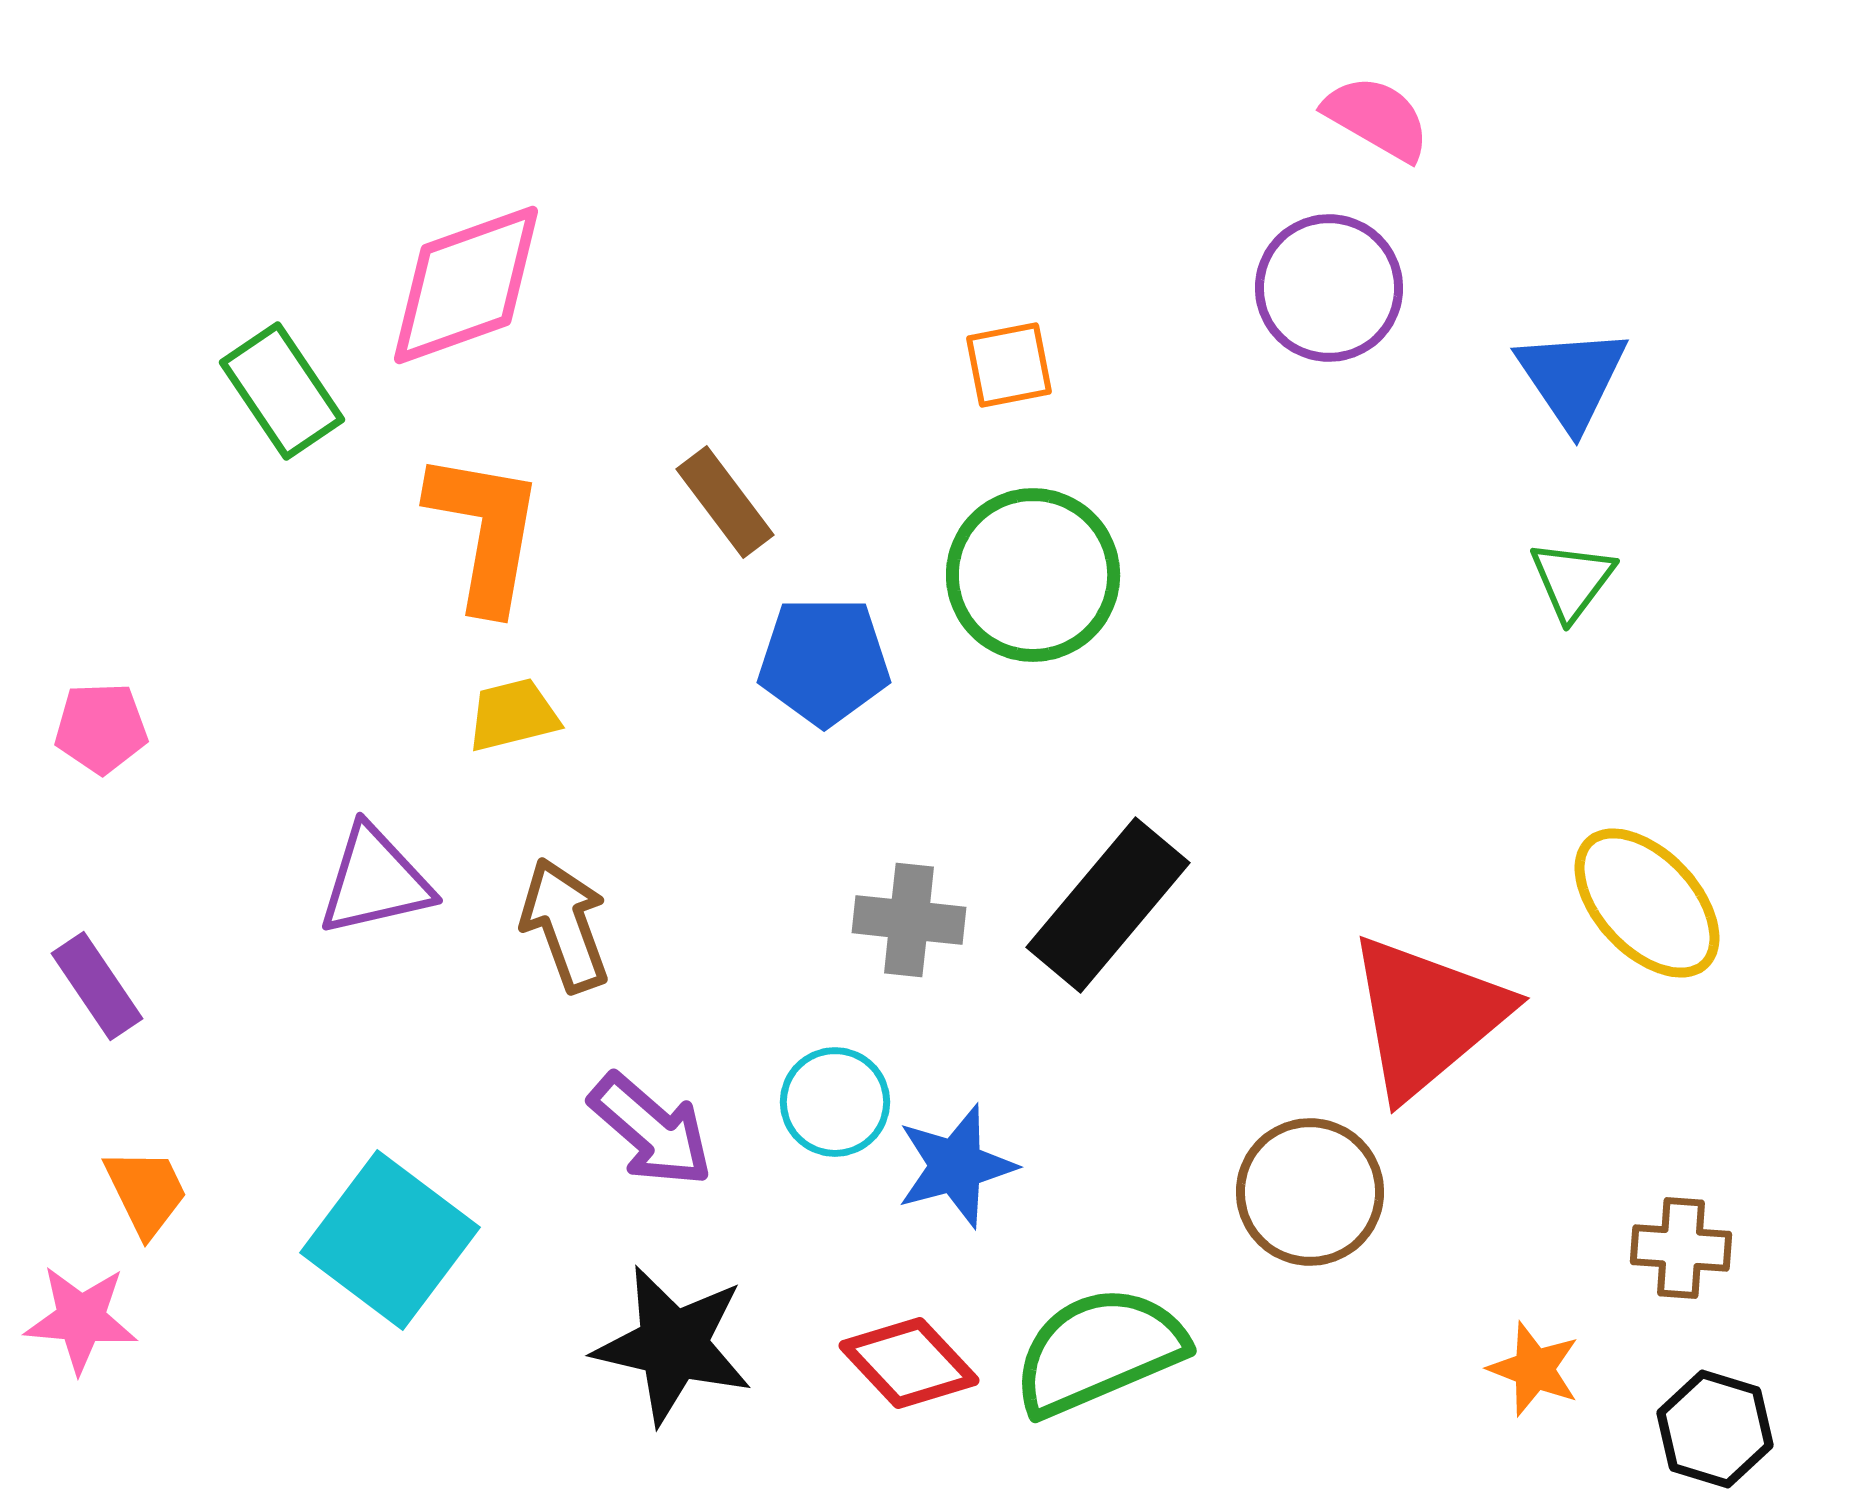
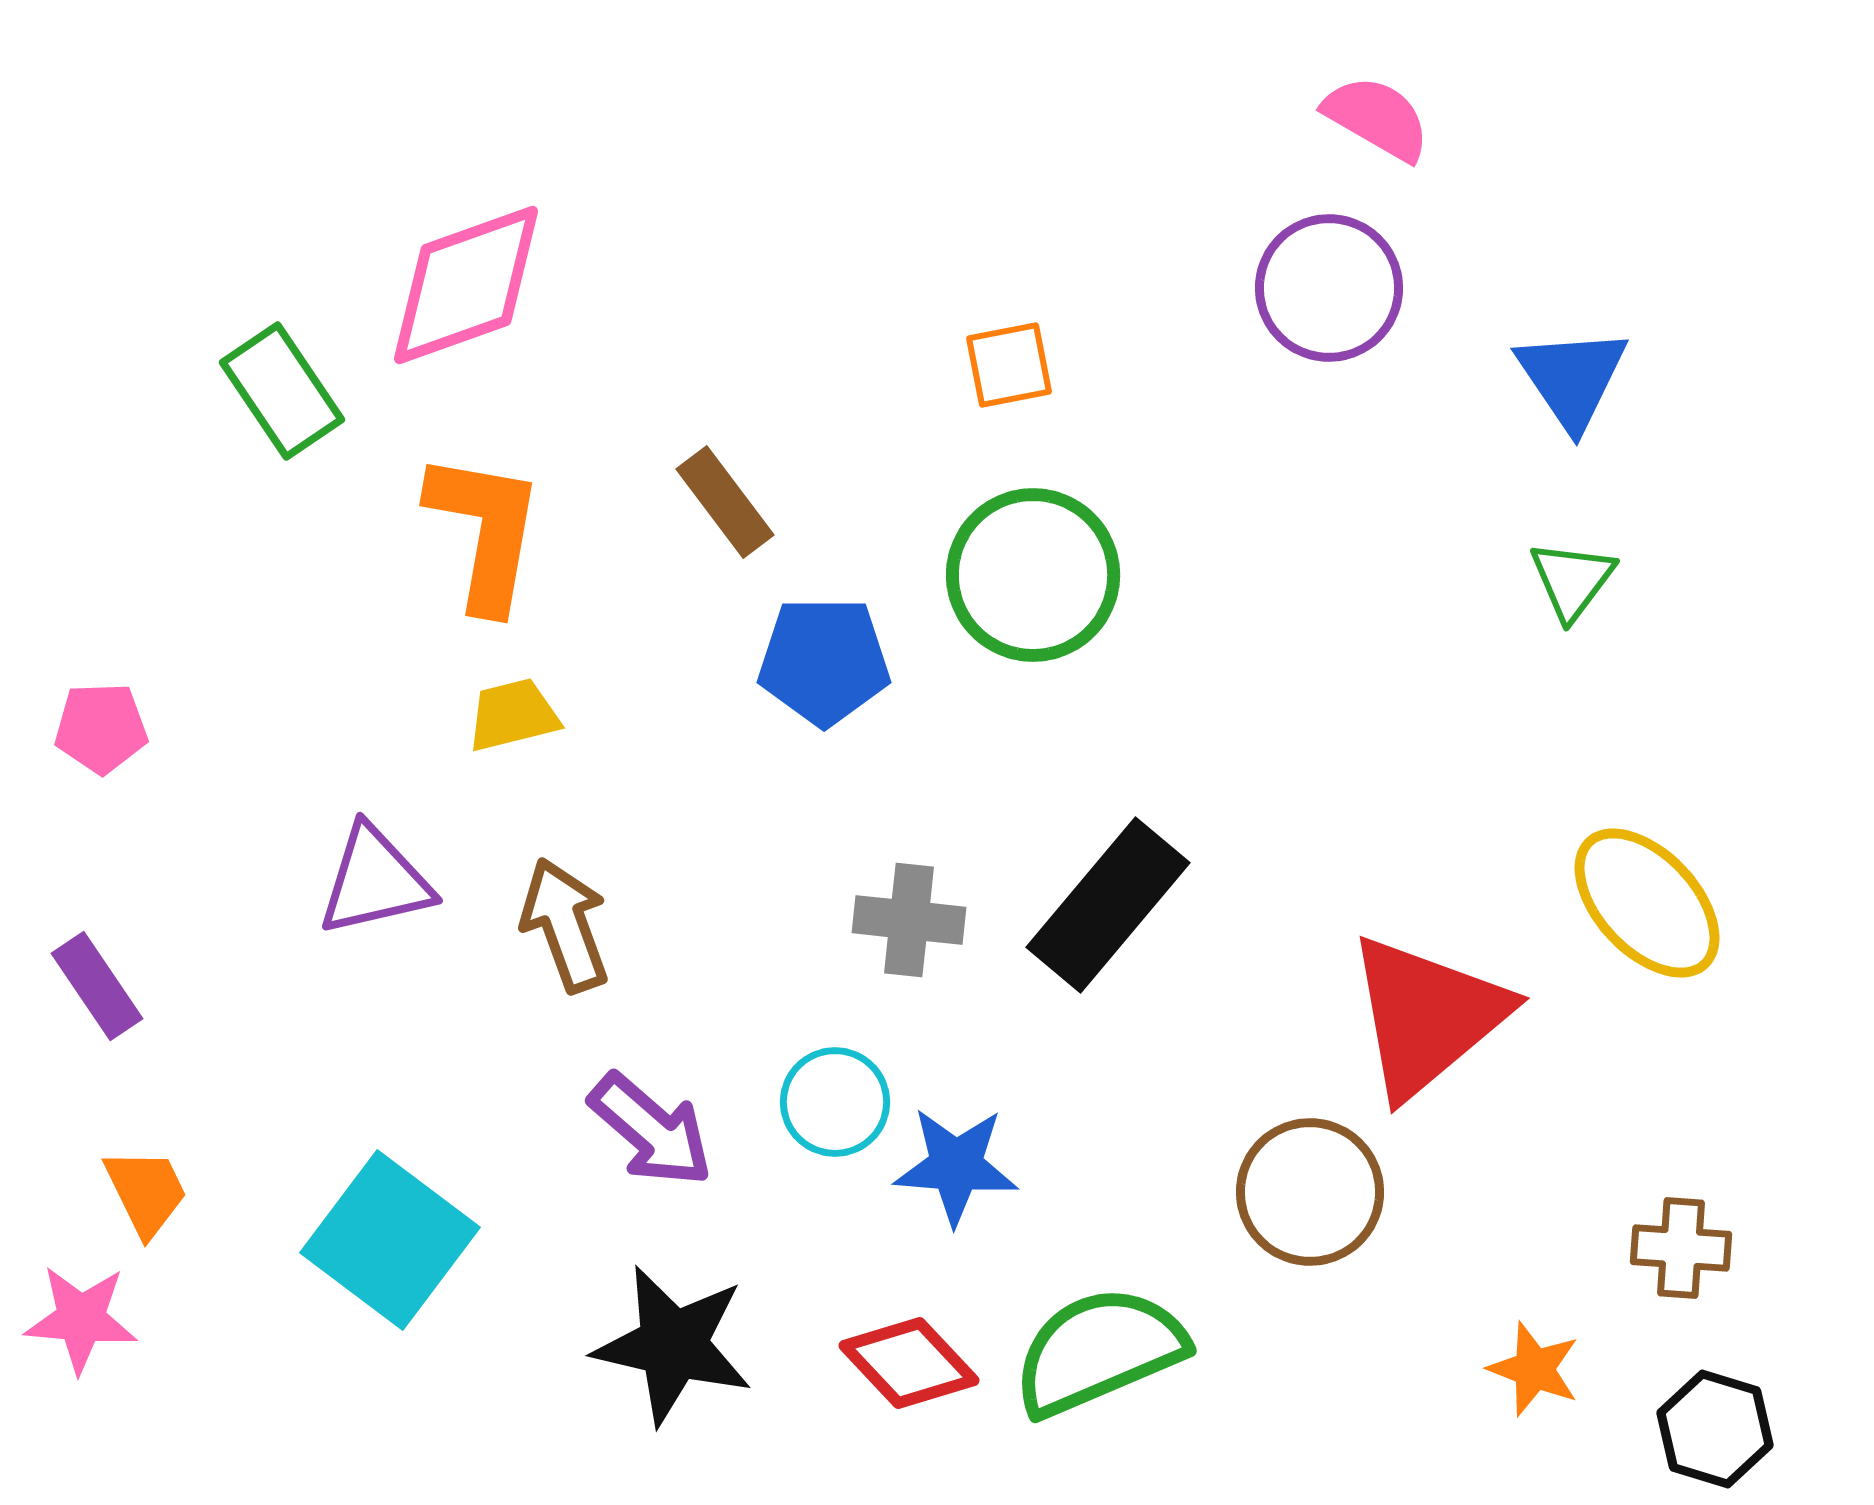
blue star: rotated 19 degrees clockwise
